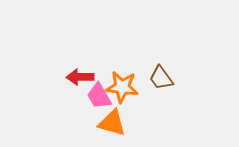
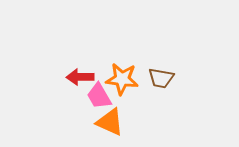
brown trapezoid: rotated 44 degrees counterclockwise
orange star: moved 8 px up
orange triangle: moved 2 px left, 1 px up; rotated 8 degrees clockwise
